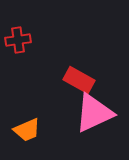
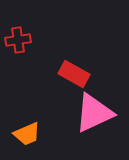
red rectangle: moved 5 px left, 6 px up
orange trapezoid: moved 4 px down
